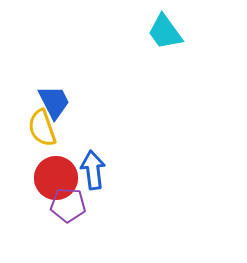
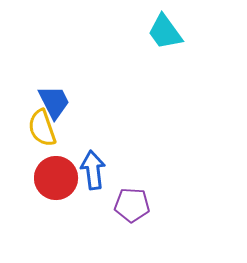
purple pentagon: moved 64 px right
